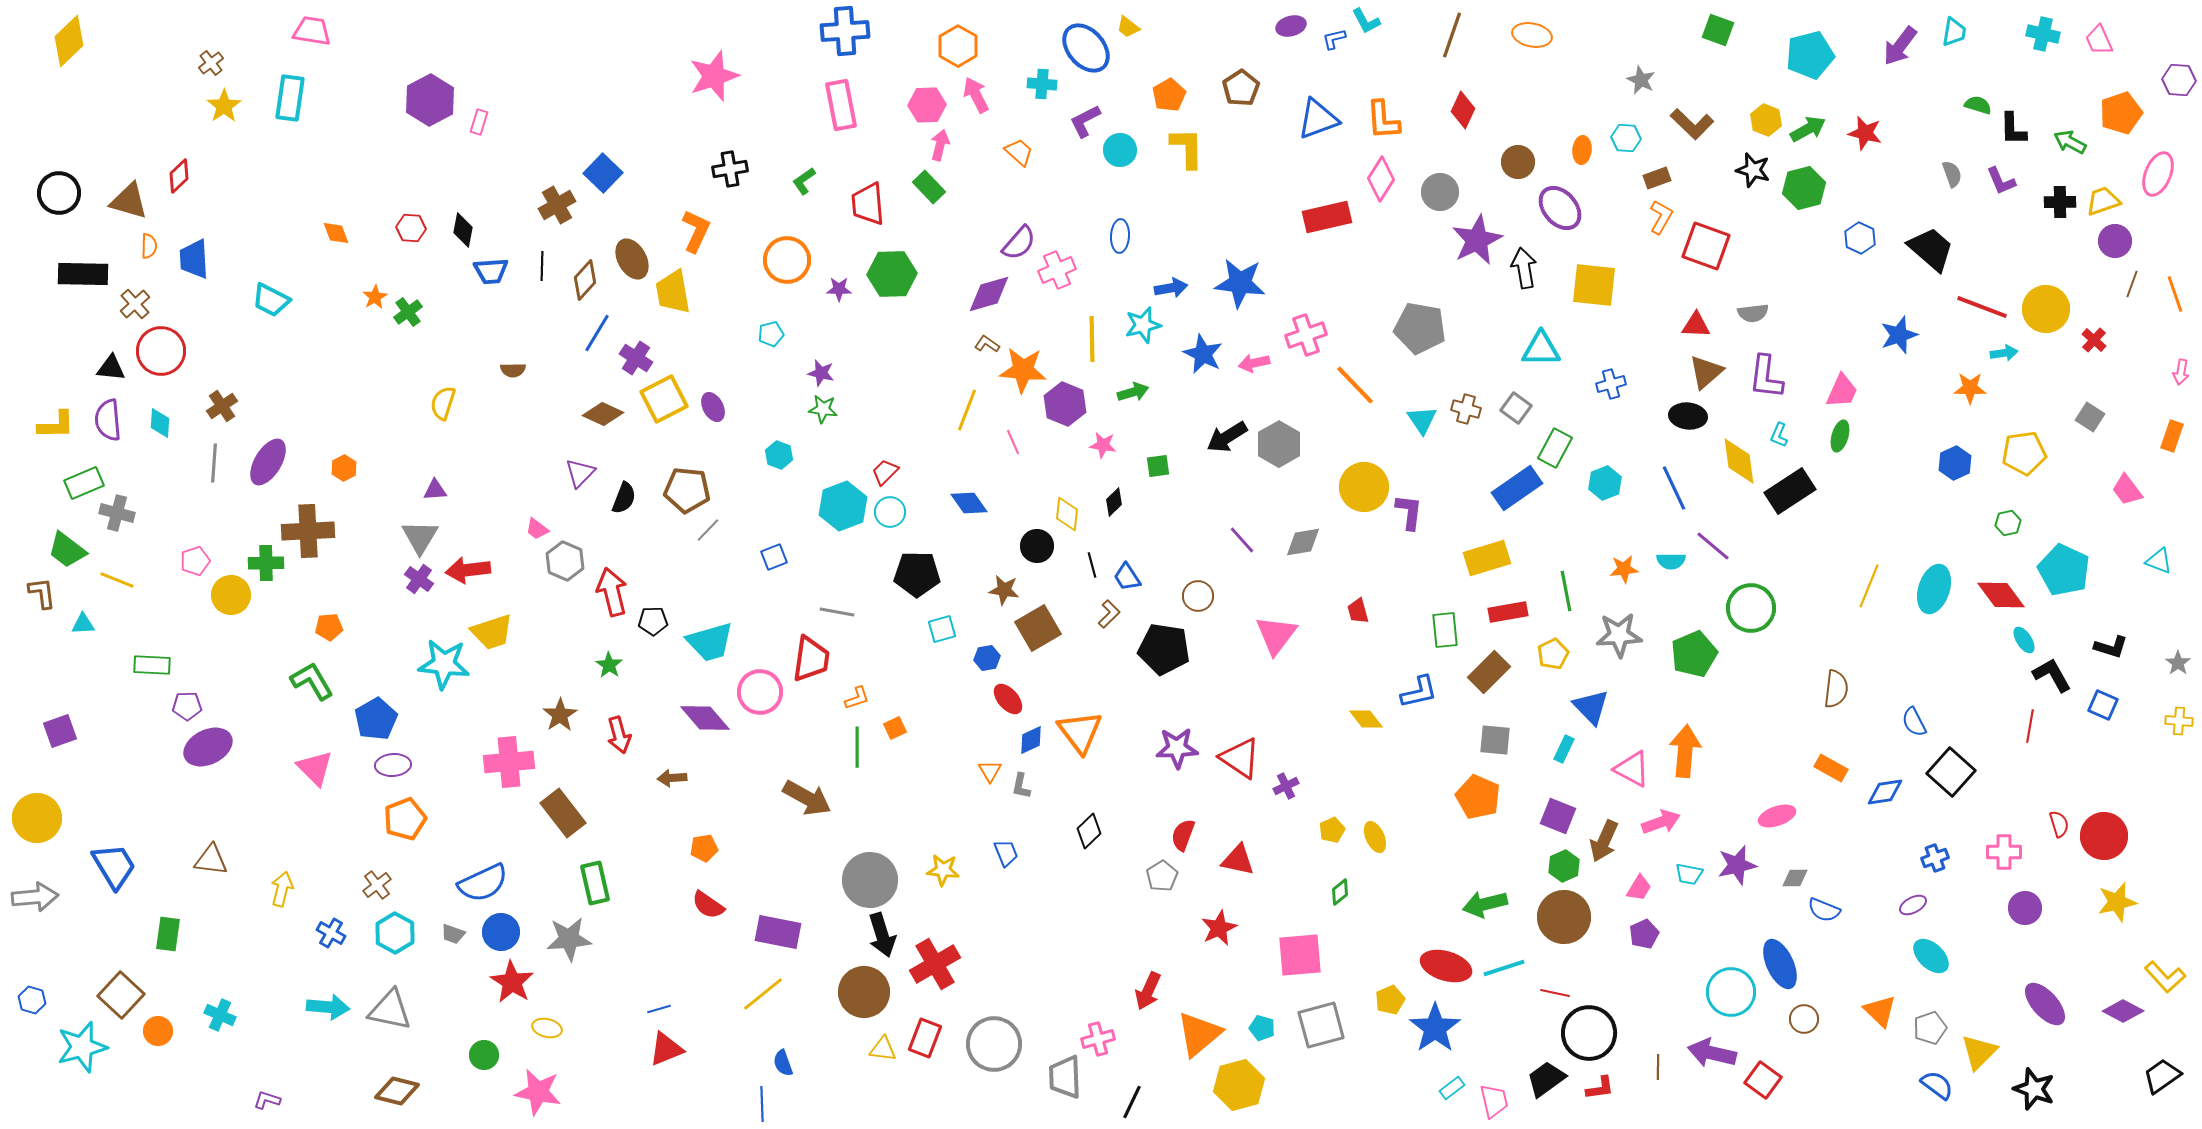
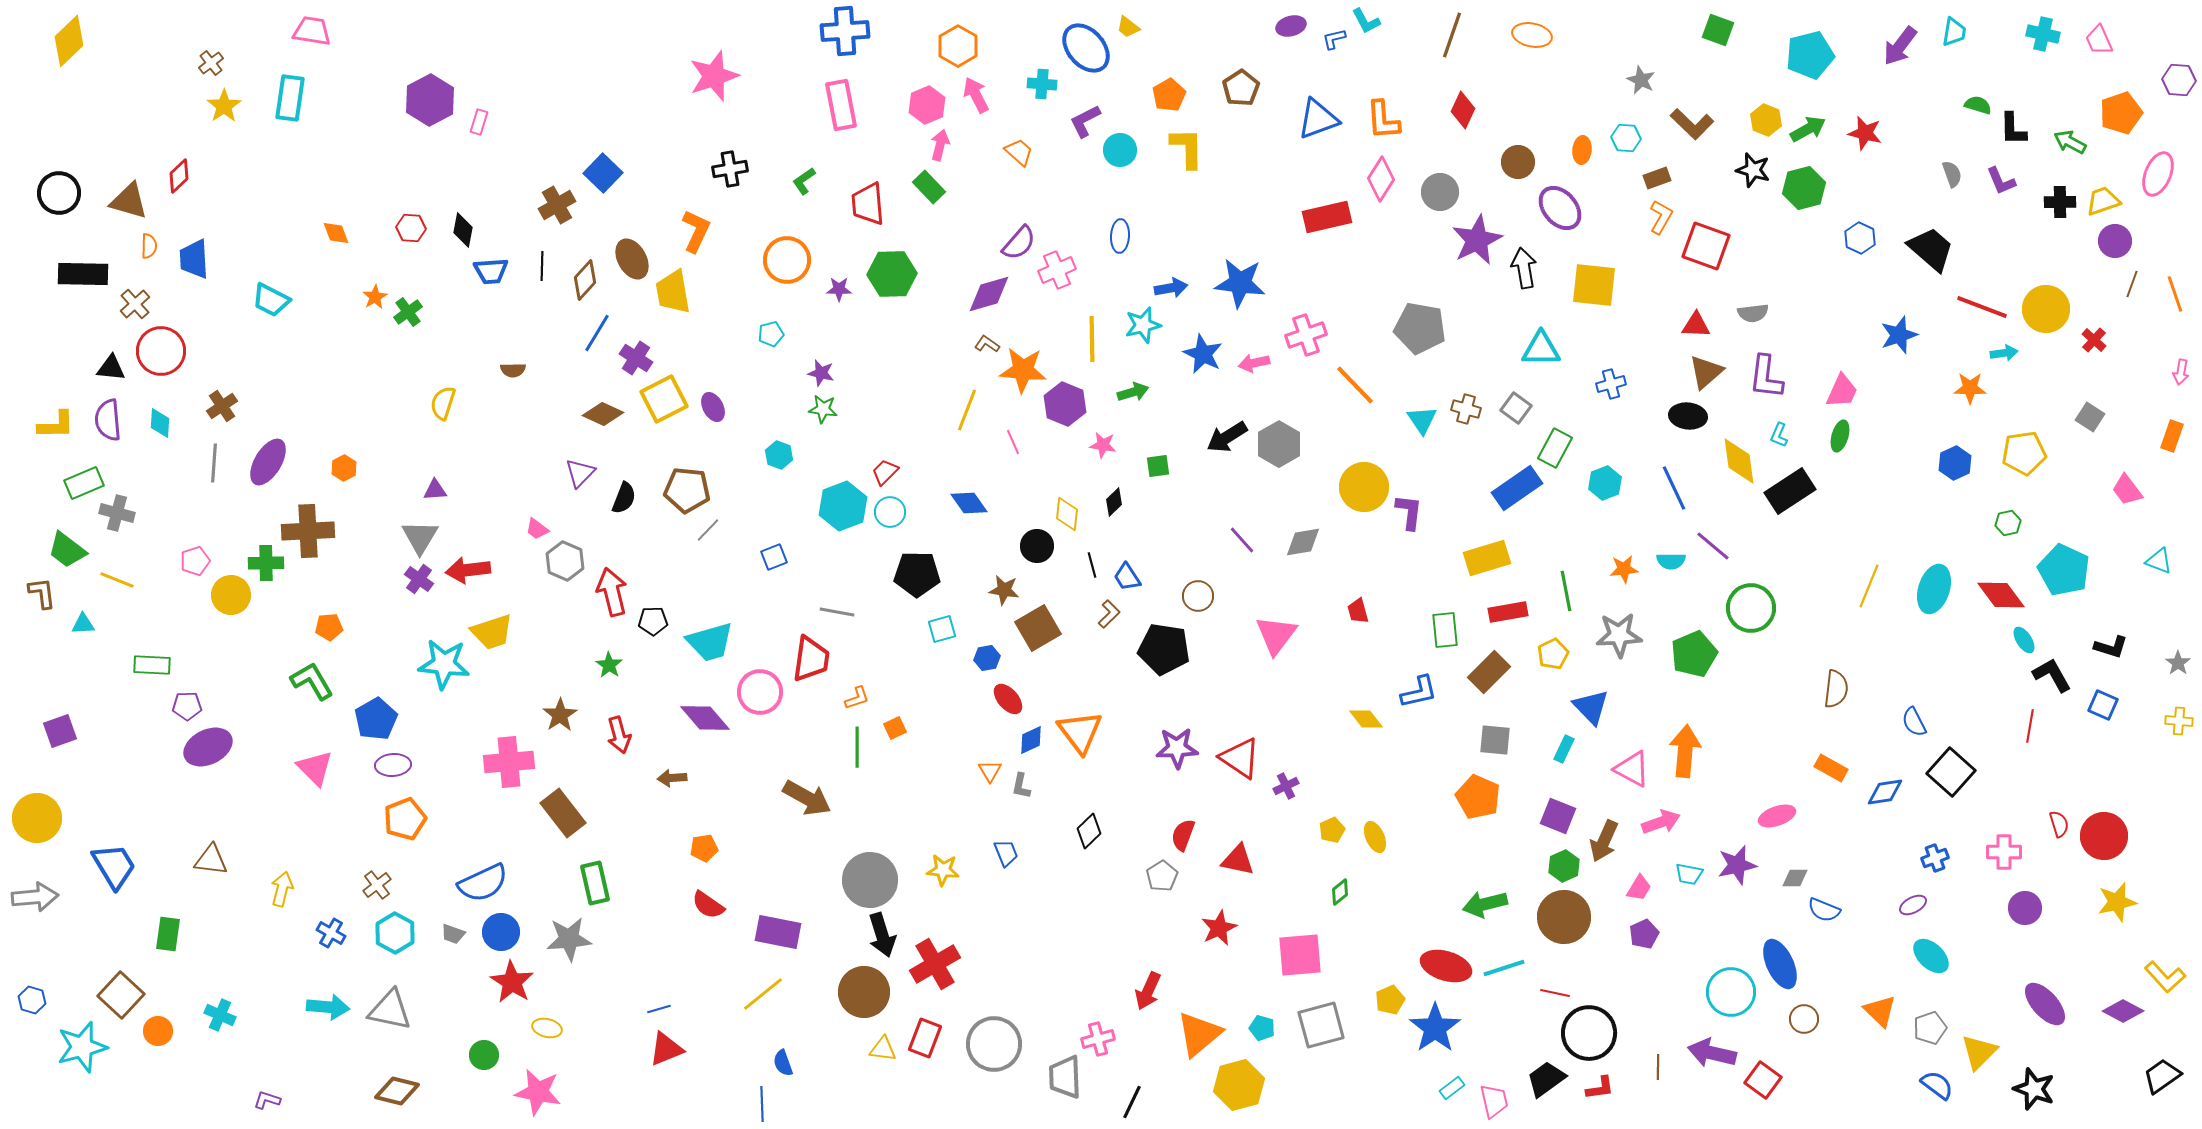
pink hexagon at (927, 105): rotated 21 degrees counterclockwise
